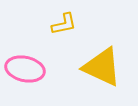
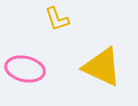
yellow L-shape: moved 7 px left, 5 px up; rotated 84 degrees clockwise
